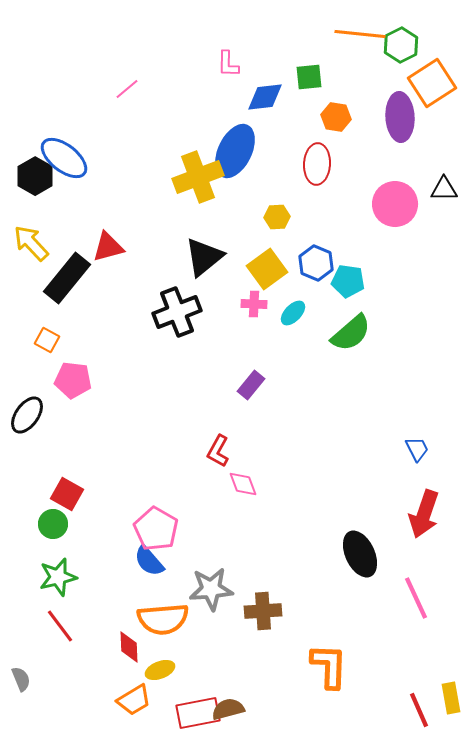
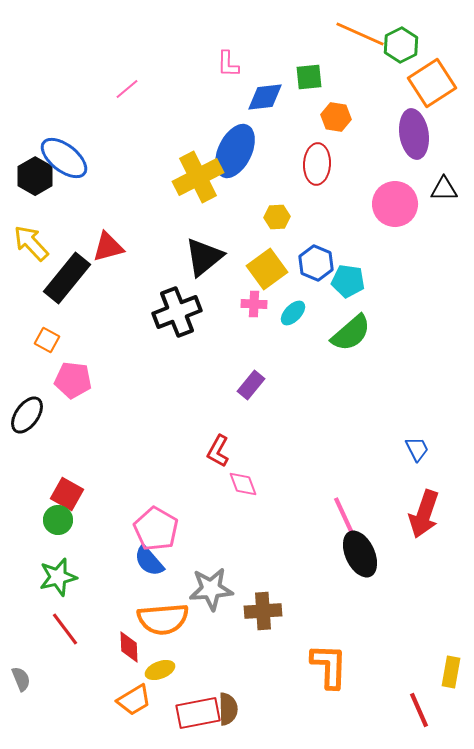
orange line at (360, 34): rotated 18 degrees clockwise
purple ellipse at (400, 117): moved 14 px right, 17 px down; rotated 6 degrees counterclockwise
yellow cross at (198, 177): rotated 6 degrees counterclockwise
green circle at (53, 524): moved 5 px right, 4 px up
pink line at (416, 598): moved 71 px left, 80 px up
red line at (60, 626): moved 5 px right, 3 px down
yellow rectangle at (451, 698): moved 26 px up; rotated 20 degrees clockwise
brown semicircle at (228, 709): rotated 104 degrees clockwise
